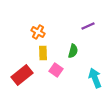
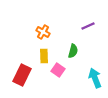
orange cross: moved 5 px right
yellow rectangle: moved 1 px right, 3 px down
pink square: moved 2 px right
red rectangle: rotated 25 degrees counterclockwise
